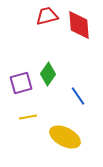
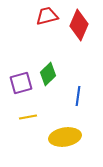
red diamond: rotated 28 degrees clockwise
green diamond: rotated 10 degrees clockwise
blue line: rotated 42 degrees clockwise
yellow ellipse: rotated 36 degrees counterclockwise
